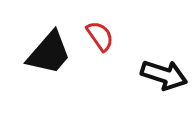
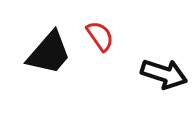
black arrow: moved 1 px up
